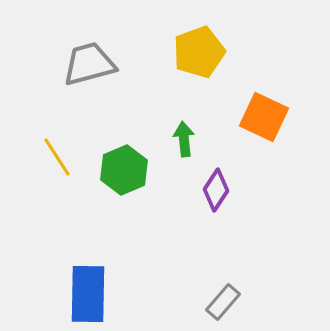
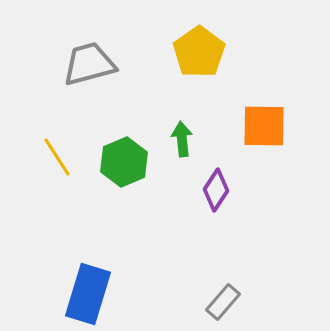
yellow pentagon: rotated 15 degrees counterclockwise
orange square: moved 9 px down; rotated 24 degrees counterclockwise
green arrow: moved 2 px left
green hexagon: moved 8 px up
blue rectangle: rotated 16 degrees clockwise
